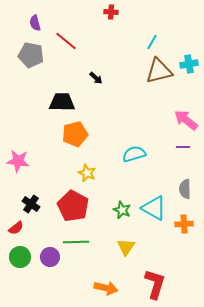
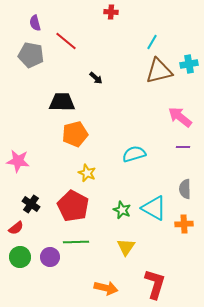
pink arrow: moved 6 px left, 3 px up
